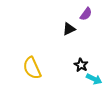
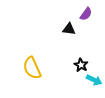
black triangle: rotated 32 degrees clockwise
cyan arrow: moved 1 px down
